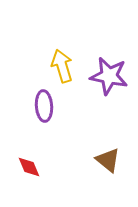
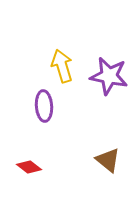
red diamond: rotated 30 degrees counterclockwise
